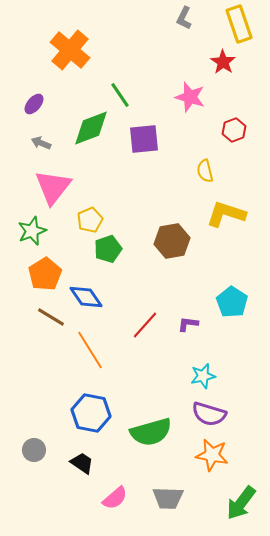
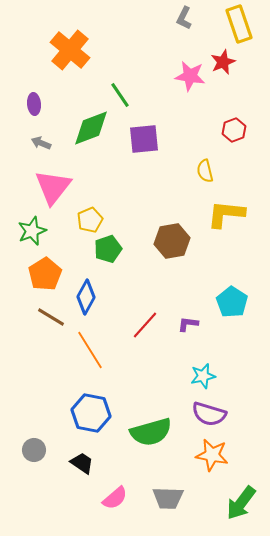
red star: rotated 15 degrees clockwise
pink star: moved 21 px up; rotated 8 degrees counterclockwise
purple ellipse: rotated 45 degrees counterclockwise
yellow L-shape: rotated 12 degrees counterclockwise
blue diamond: rotated 64 degrees clockwise
